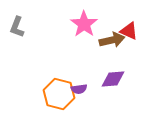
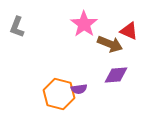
brown arrow: moved 2 px left, 4 px down; rotated 35 degrees clockwise
purple diamond: moved 3 px right, 4 px up
